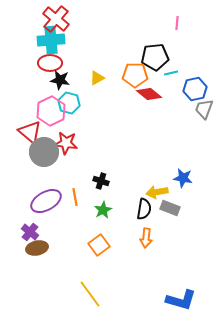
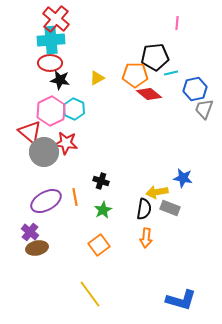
cyan hexagon: moved 5 px right, 6 px down; rotated 10 degrees clockwise
